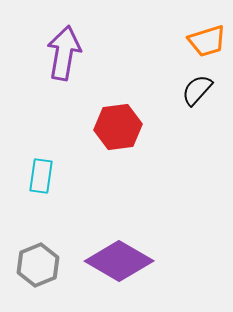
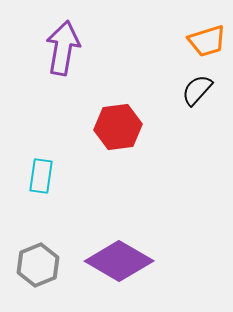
purple arrow: moved 1 px left, 5 px up
